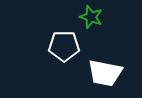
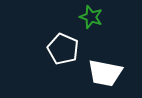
white pentagon: moved 1 px left, 3 px down; rotated 24 degrees clockwise
